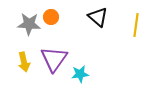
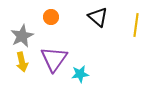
gray star: moved 7 px left, 12 px down; rotated 30 degrees counterclockwise
yellow arrow: moved 2 px left
